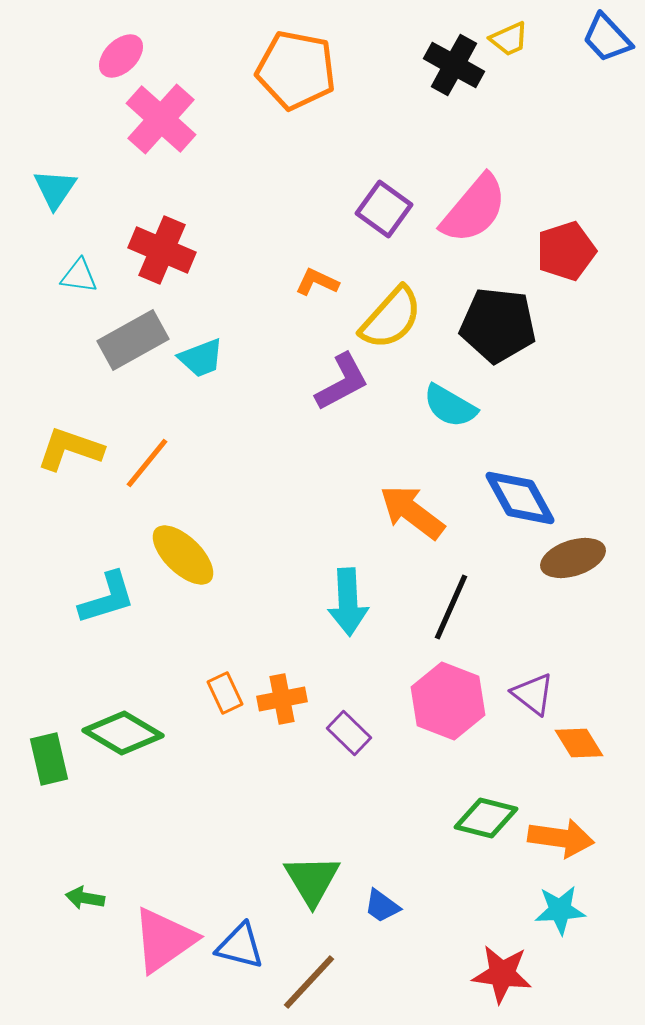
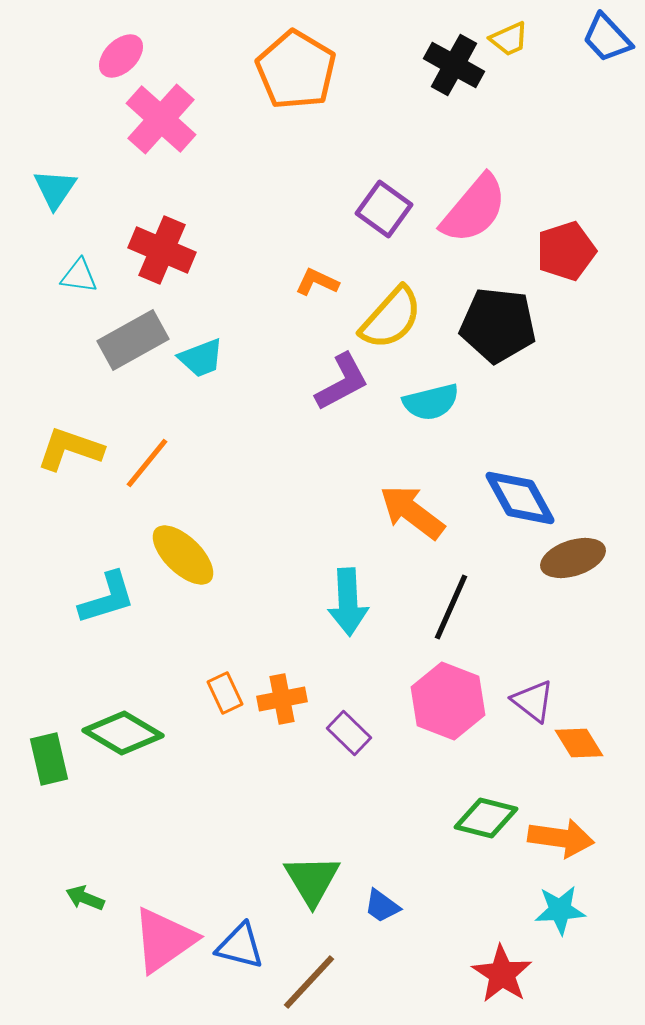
orange pentagon at (296, 70): rotated 20 degrees clockwise
cyan semicircle at (450, 406): moved 19 px left, 4 px up; rotated 44 degrees counterclockwise
purple triangle at (533, 694): moved 7 px down
green arrow at (85, 898): rotated 12 degrees clockwise
red star at (502, 974): rotated 26 degrees clockwise
